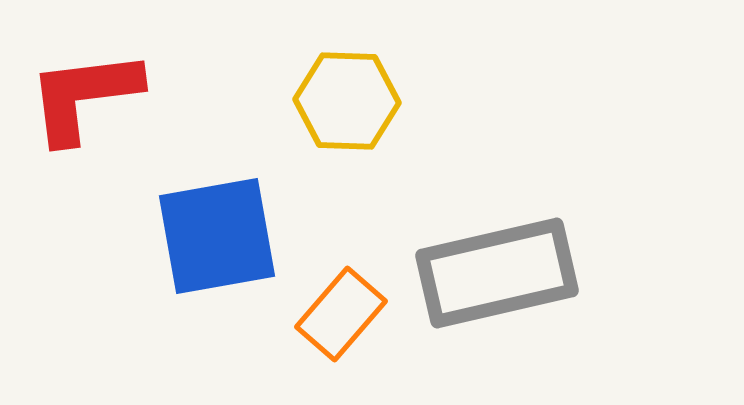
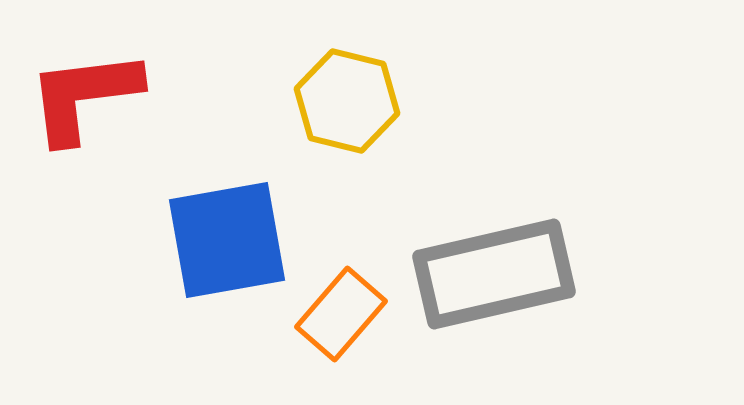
yellow hexagon: rotated 12 degrees clockwise
blue square: moved 10 px right, 4 px down
gray rectangle: moved 3 px left, 1 px down
